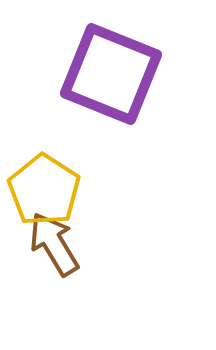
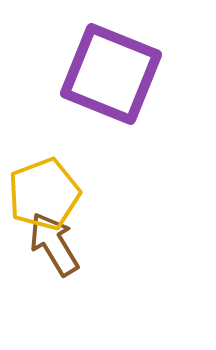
yellow pentagon: moved 4 px down; rotated 18 degrees clockwise
